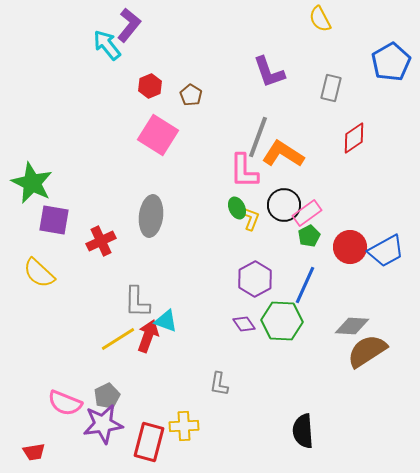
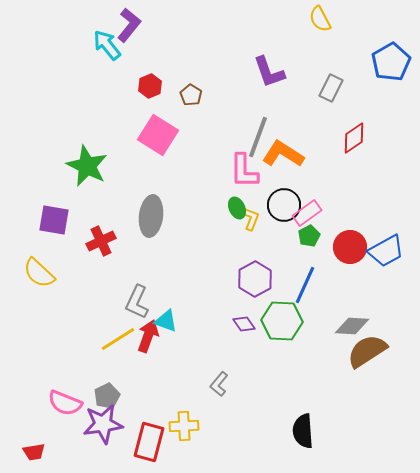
gray rectangle at (331, 88): rotated 12 degrees clockwise
green star at (32, 183): moved 55 px right, 17 px up
gray L-shape at (137, 302): rotated 24 degrees clockwise
gray L-shape at (219, 384): rotated 30 degrees clockwise
